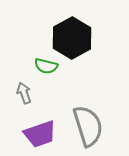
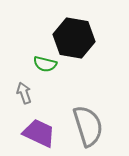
black hexagon: moved 2 px right; rotated 21 degrees counterclockwise
green semicircle: moved 1 px left, 2 px up
purple trapezoid: moved 1 px left, 1 px up; rotated 136 degrees counterclockwise
